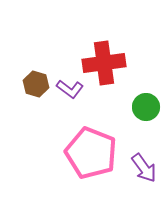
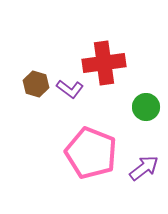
purple arrow: rotated 92 degrees counterclockwise
